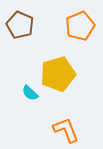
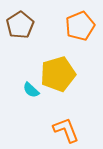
brown pentagon: rotated 16 degrees clockwise
cyan semicircle: moved 1 px right, 3 px up
